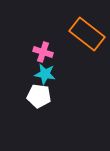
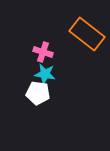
white pentagon: moved 1 px left, 3 px up
